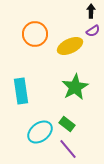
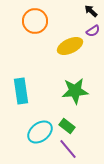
black arrow: rotated 48 degrees counterclockwise
orange circle: moved 13 px up
green star: moved 4 px down; rotated 24 degrees clockwise
green rectangle: moved 2 px down
